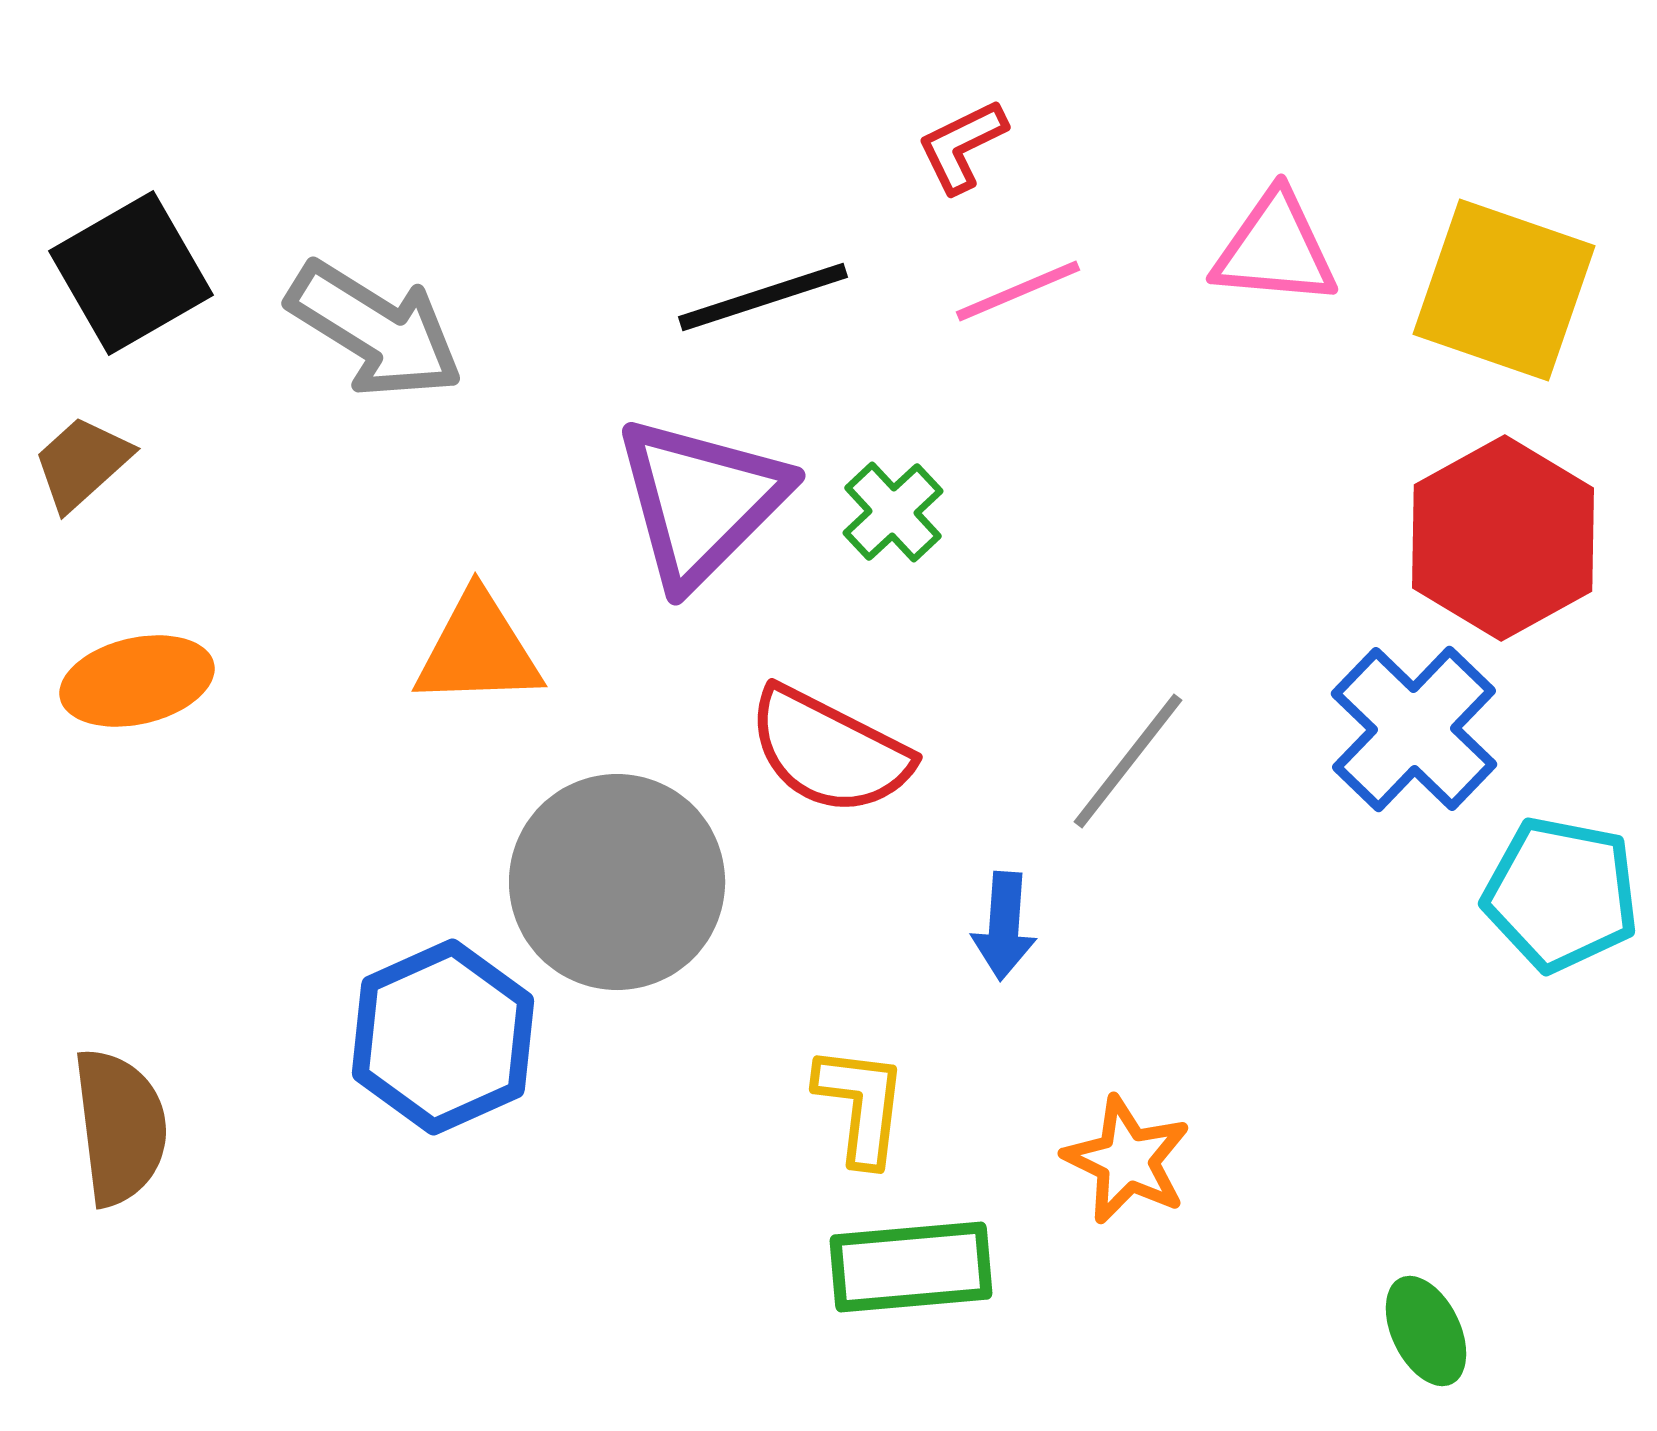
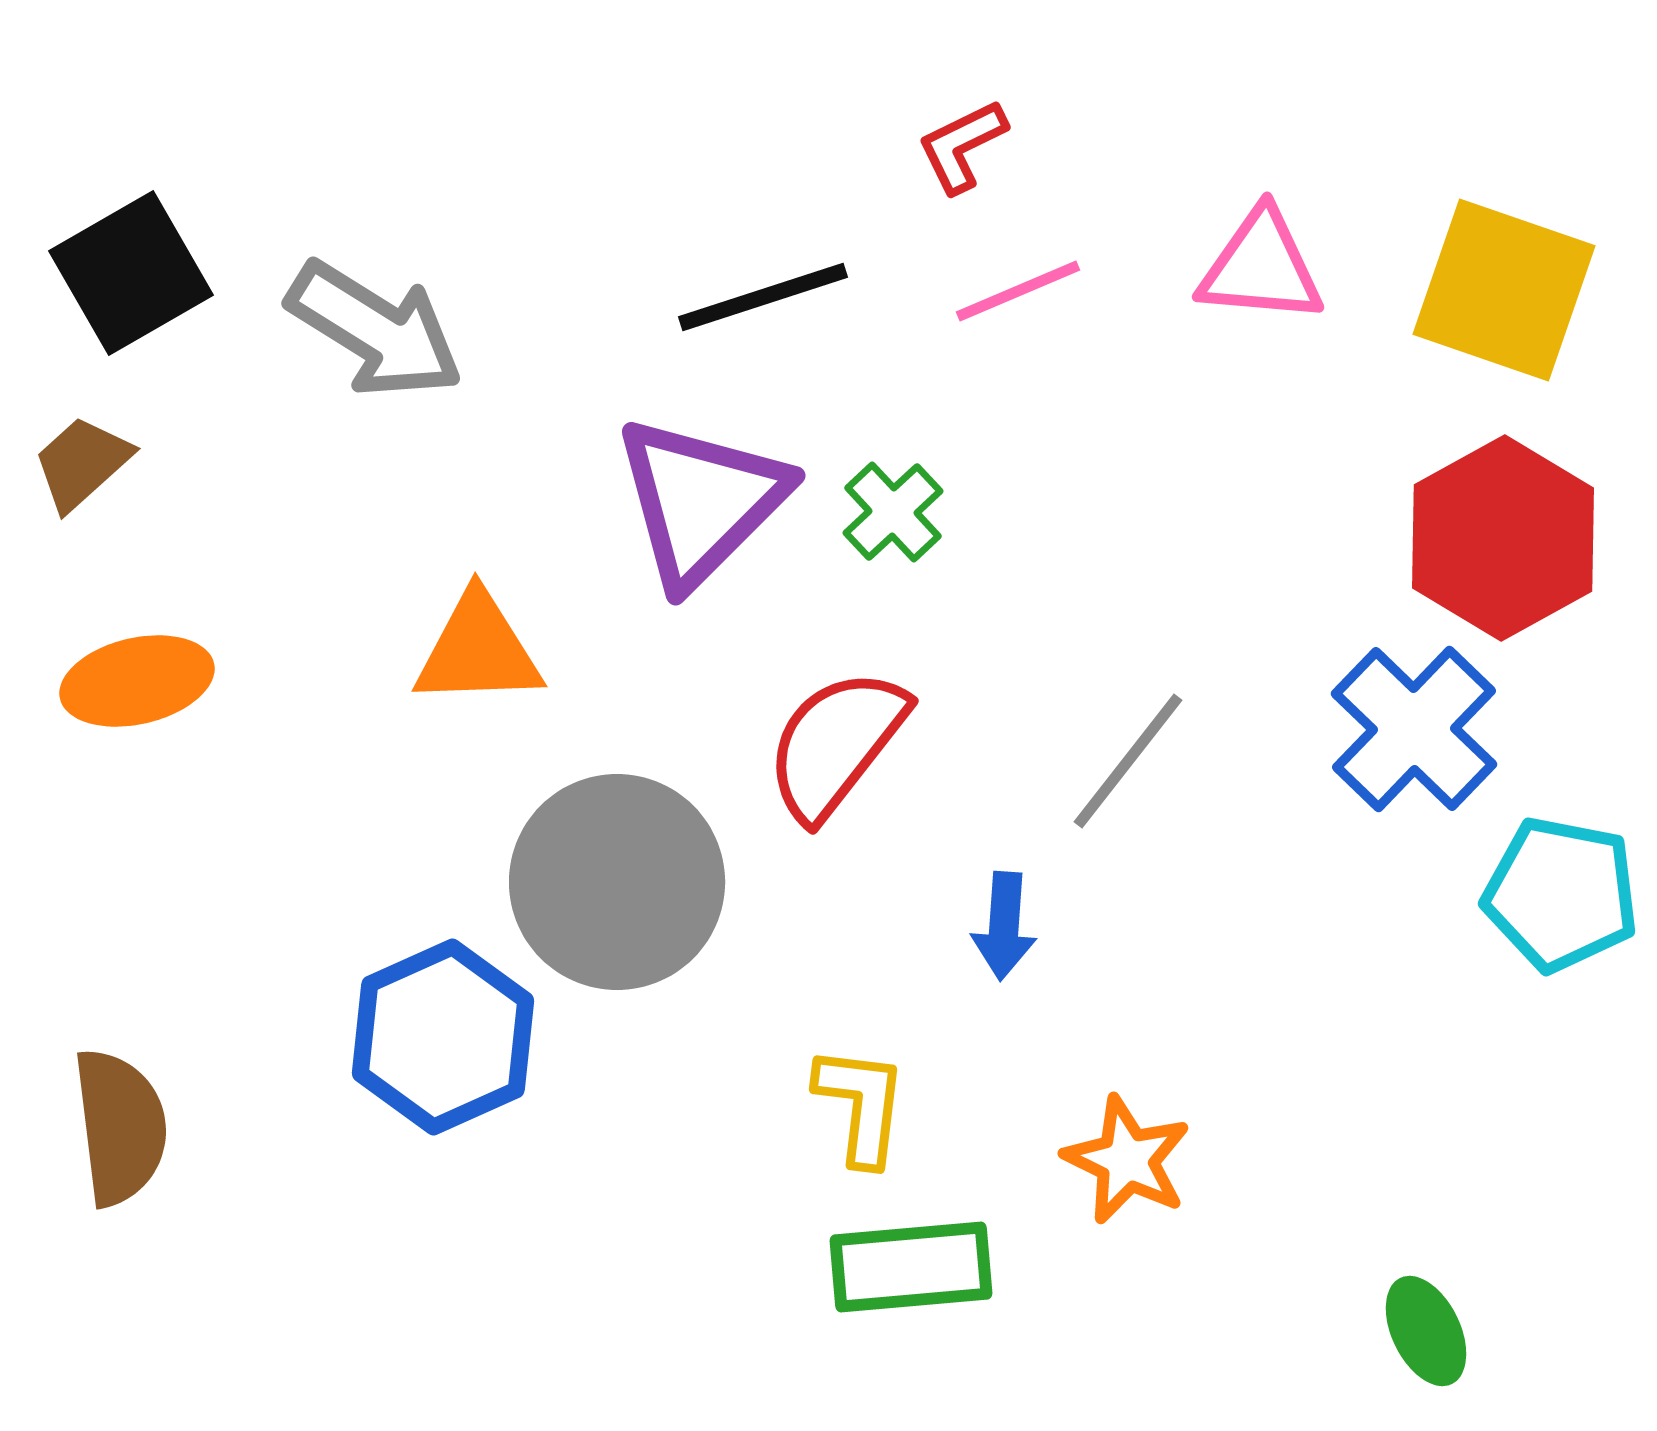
pink triangle: moved 14 px left, 18 px down
red semicircle: moved 7 px right, 7 px up; rotated 101 degrees clockwise
